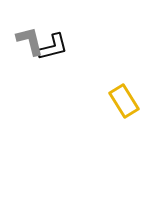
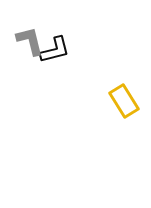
black L-shape: moved 2 px right, 3 px down
